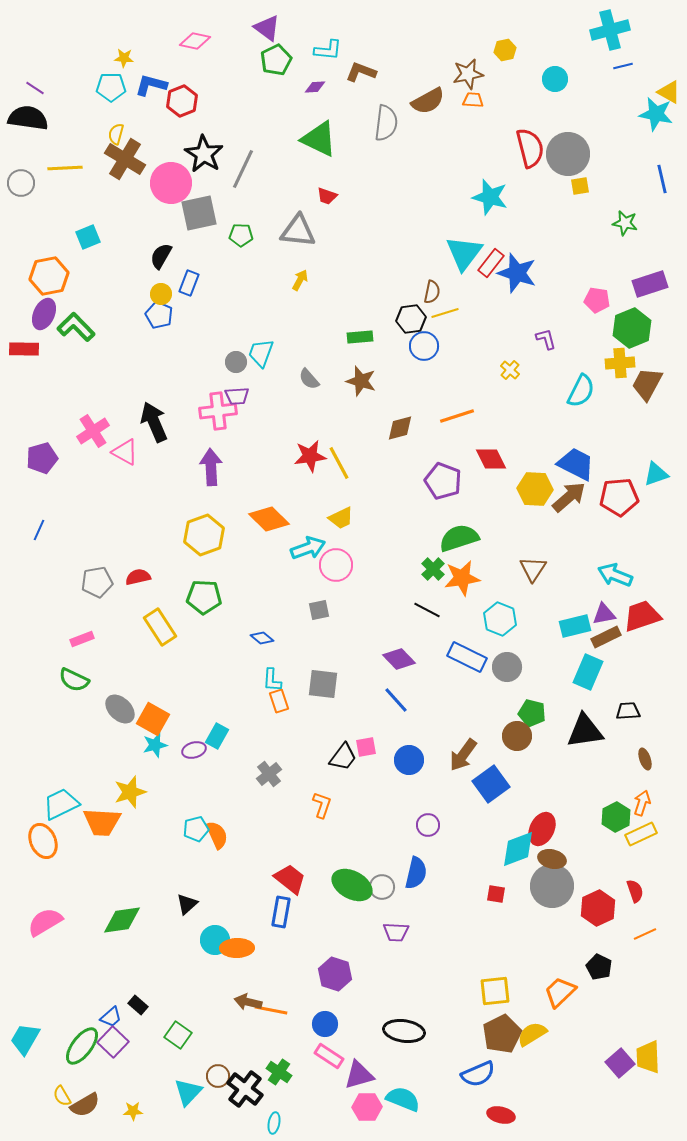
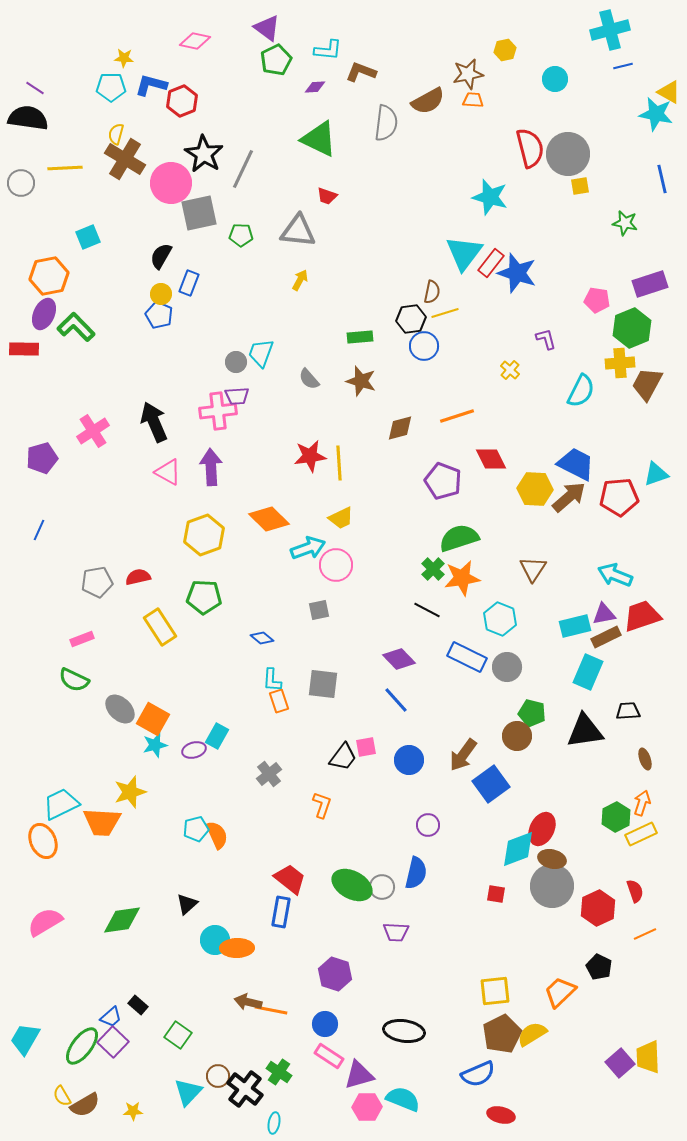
pink triangle at (125, 452): moved 43 px right, 20 px down
yellow line at (339, 463): rotated 24 degrees clockwise
